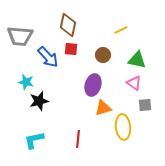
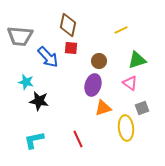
red square: moved 1 px up
brown circle: moved 4 px left, 6 px down
green triangle: rotated 30 degrees counterclockwise
pink triangle: moved 4 px left
black star: rotated 24 degrees clockwise
gray square: moved 3 px left, 3 px down; rotated 16 degrees counterclockwise
yellow ellipse: moved 3 px right, 1 px down
red line: rotated 30 degrees counterclockwise
